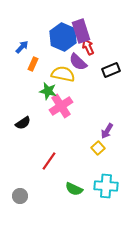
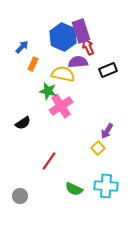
purple semicircle: rotated 132 degrees clockwise
black rectangle: moved 3 px left
